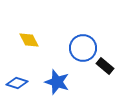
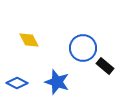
blue diamond: rotated 10 degrees clockwise
